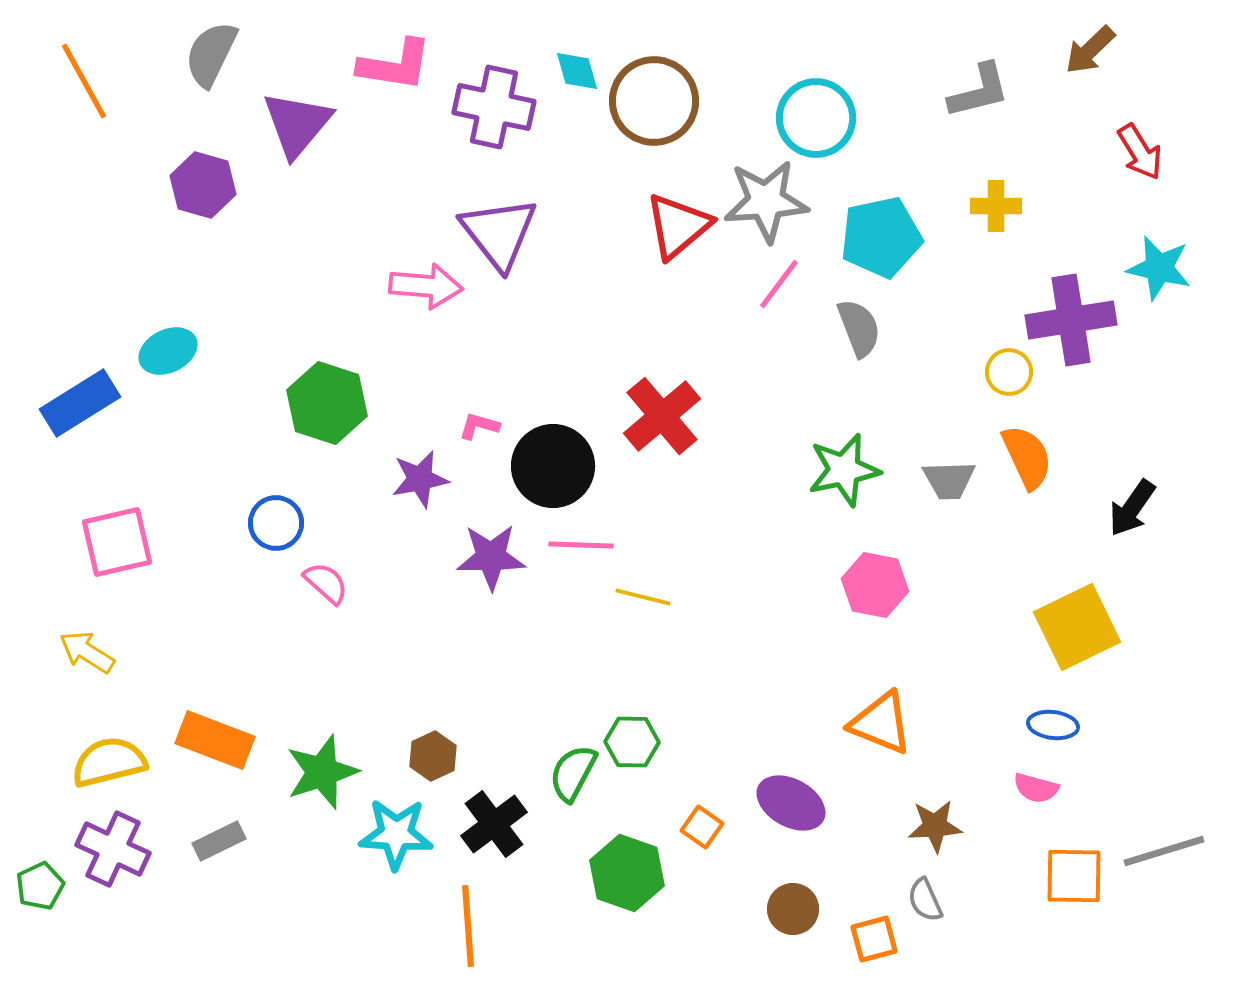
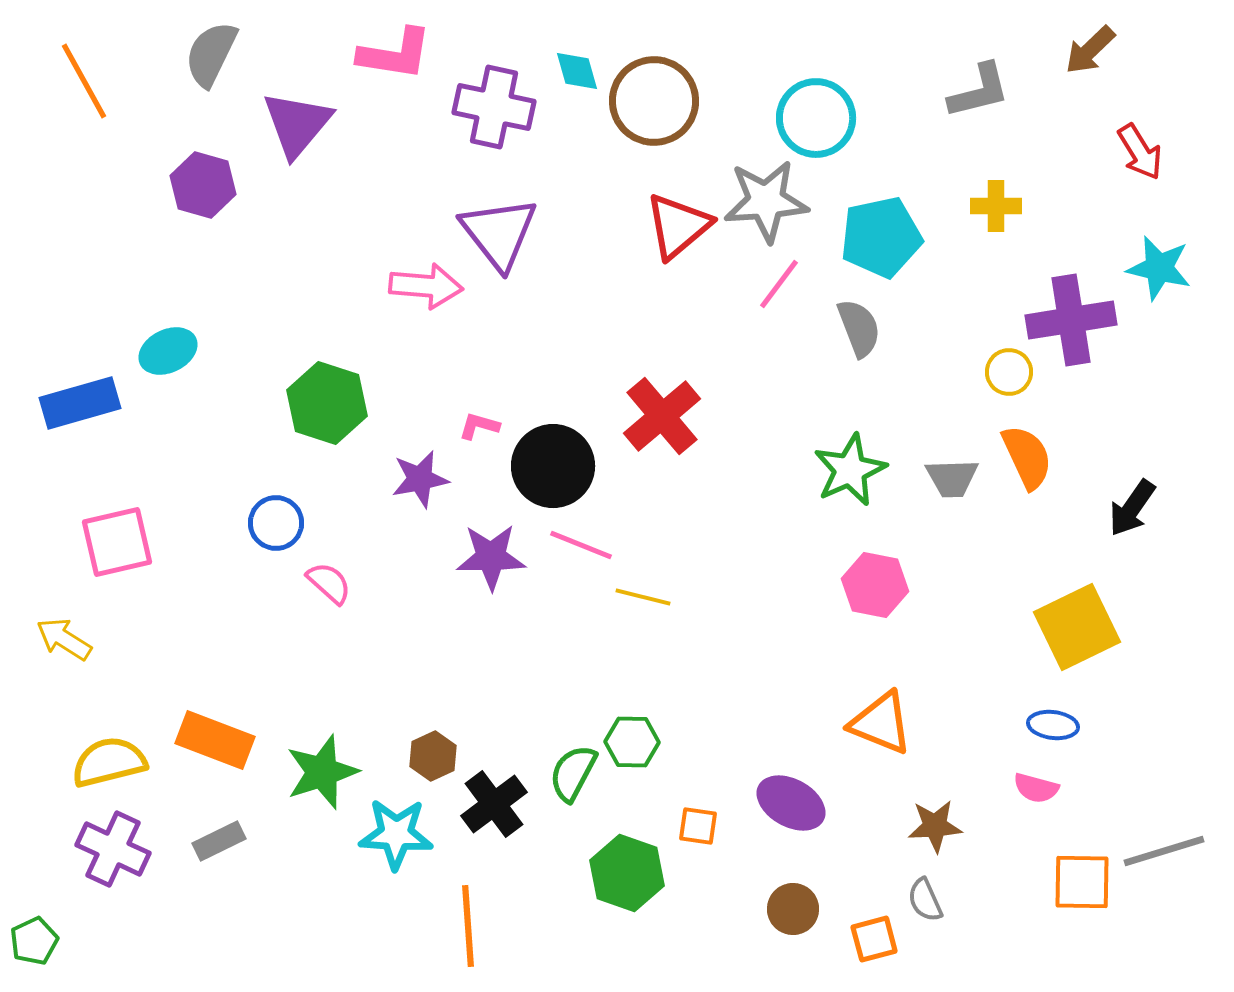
pink L-shape at (395, 65): moved 11 px up
blue rectangle at (80, 403): rotated 16 degrees clockwise
green star at (844, 470): moved 6 px right; rotated 12 degrees counterclockwise
gray trapezoid at (949, 480): moved 3 px right, 2 px up
pink line at (581, 545): rotated 20 degrees clockwise
pink semicircle at (326, 583): moved 3 px right
yellow arrow at (87, 652): moved 23 px left, 13 px up
black cross at (494, 824): moved 20 px up
orange square at (702, 827): moved 4 px left, 1 px up; rotated 27 degrees counterclockwise
orange square at (1074, 876): moved 8 px right, 6 px down
green pentagon at (40, 886): moved 6 px left, 55 px down
